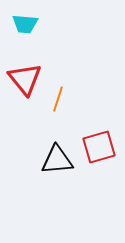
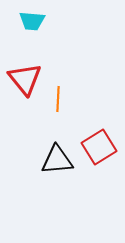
cyan trapezoid: moved 7 px right, 3 px up
orange line: rotated 15 degrees counterclockwise
red square: rotated 16 degrees counterclockwise
